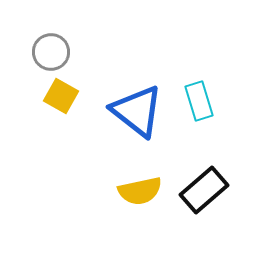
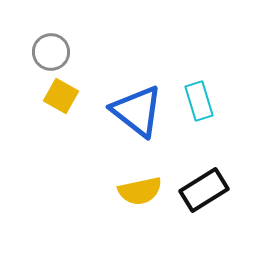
black rectangle: rotated 9 degrees clockwise
